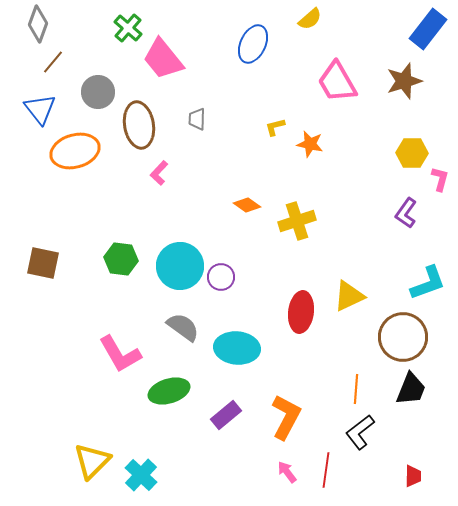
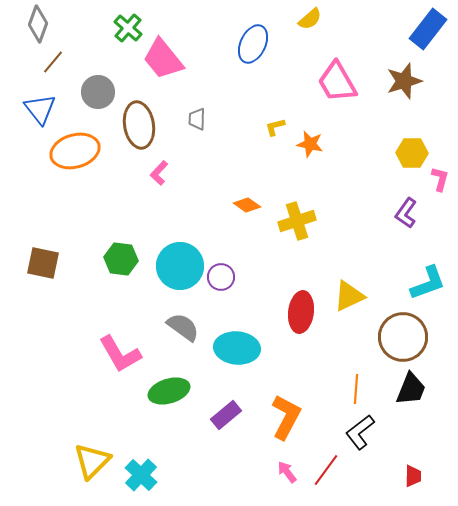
red line at (326, 470): rotated 28 degrees clockwise
